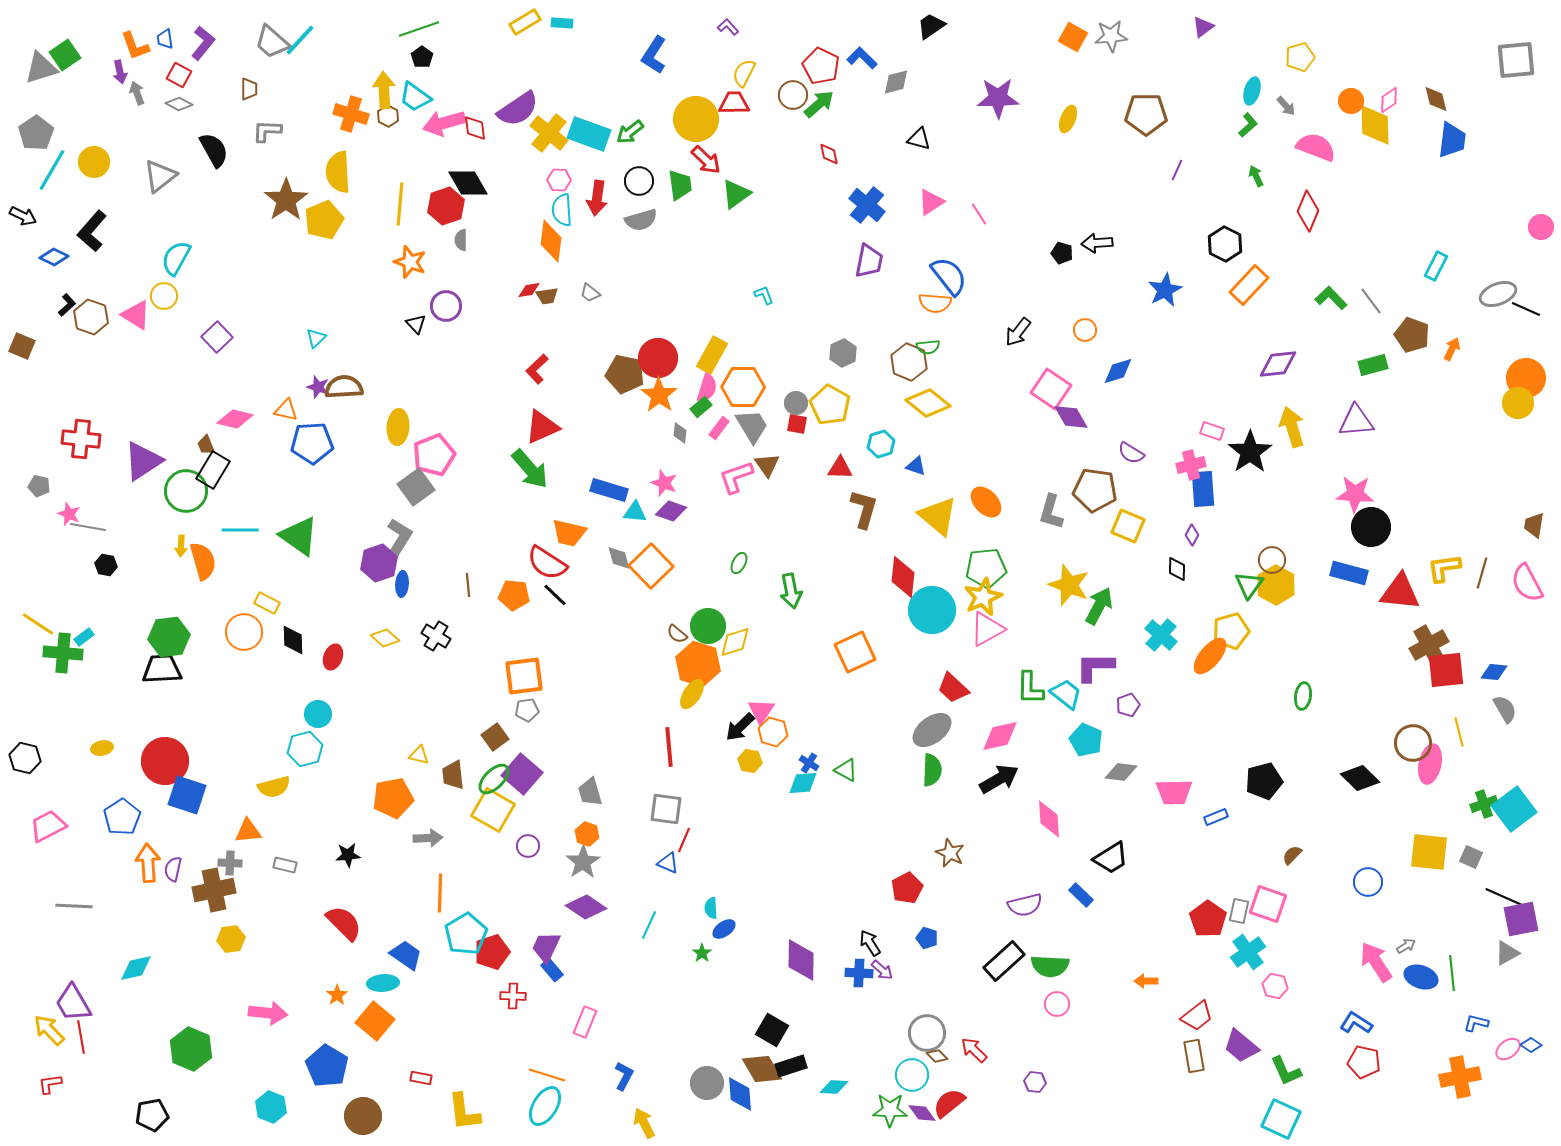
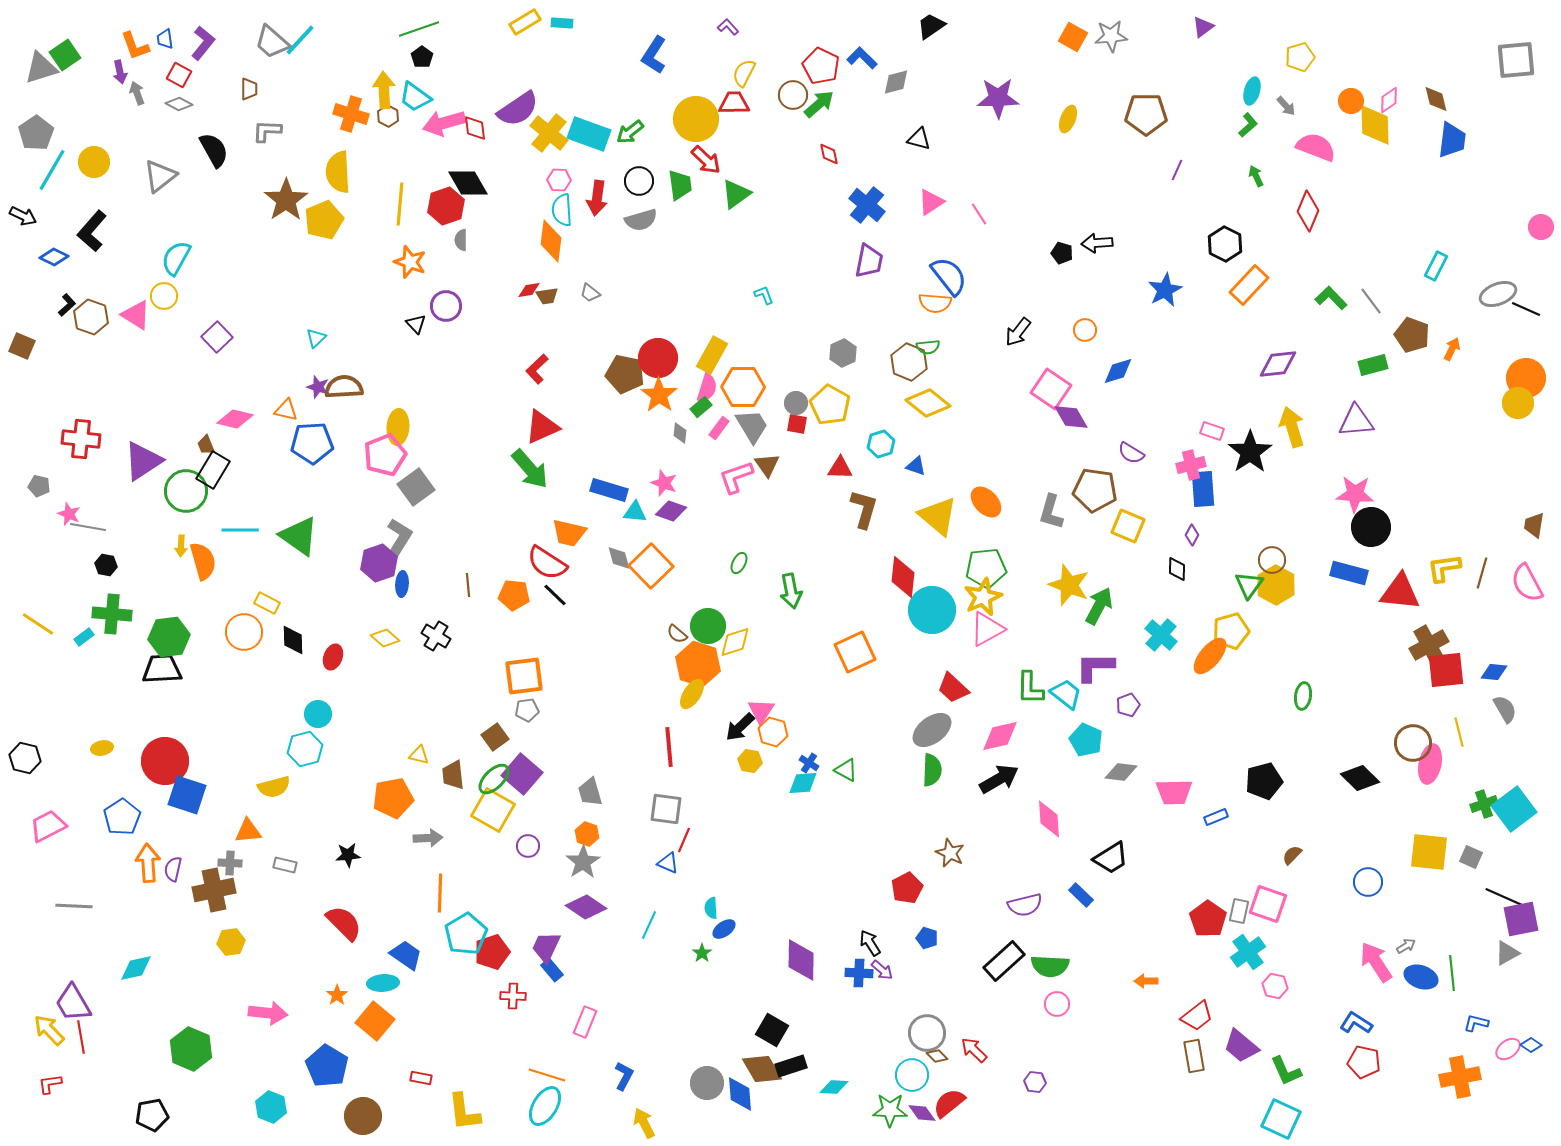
pink pentagon at (434, 455): moved 49 px left
green cross at (63, 653): moved 49 px right, 39 px up
yellow hexagon at (231, 939): moved 3 px down
